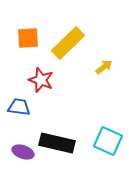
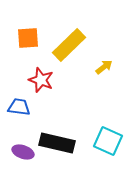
yellow rectangle: moved 1 px right, 2 px down
